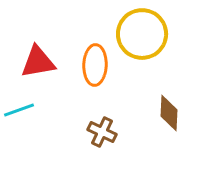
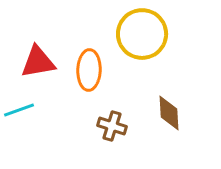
orange ellipse: moved 6 px left, 5 px down
brown diamond: rotated 6 degrees counterclockwise
brown cross: moved 10 px right, 6 px up; rotated 8 degrees counterclockwise
